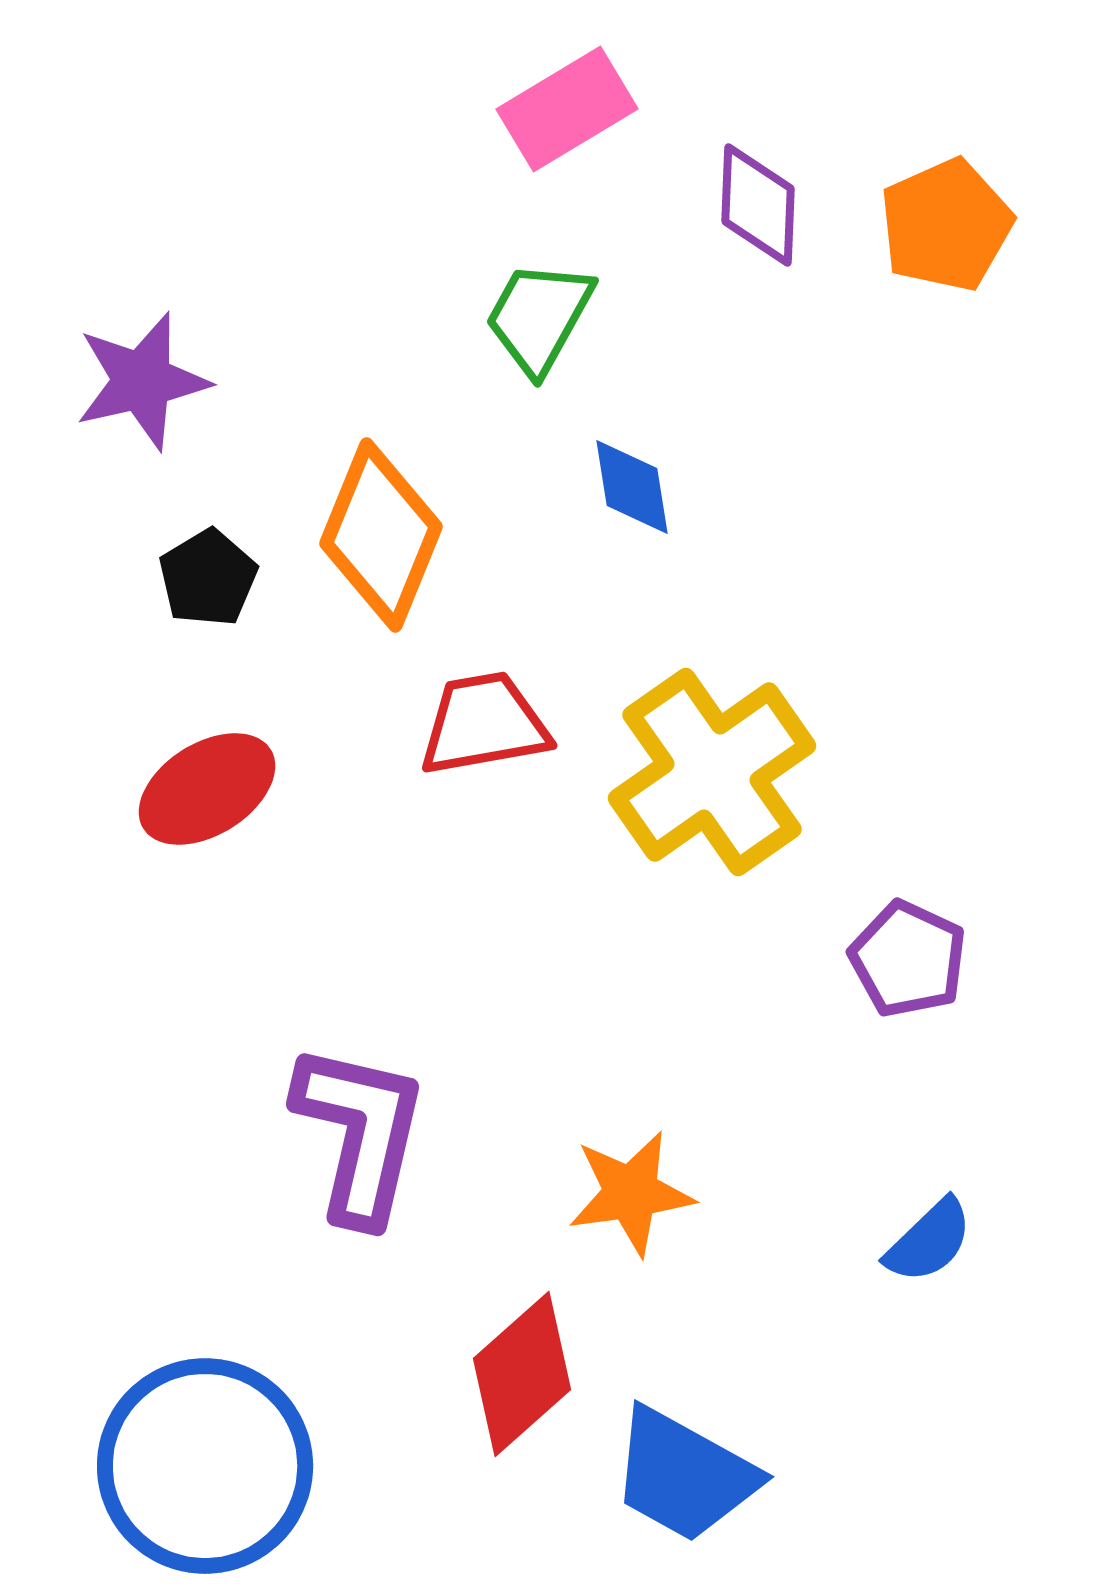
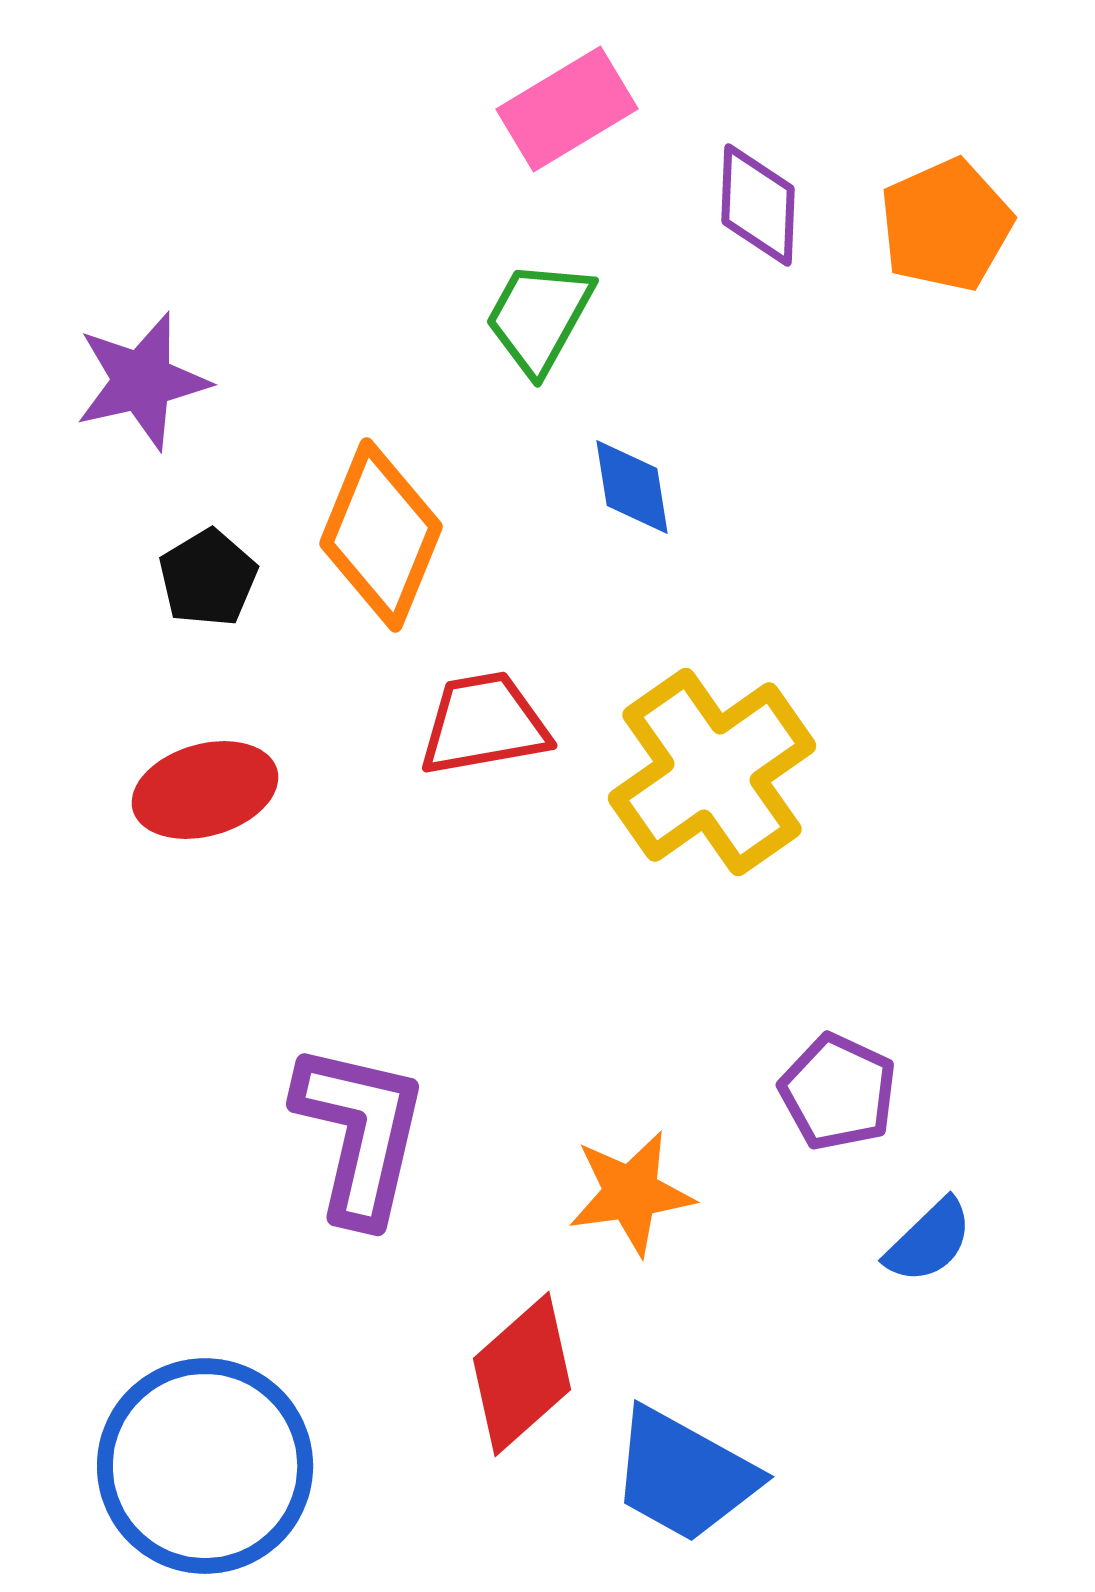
red ellipse: moved 2 px left, 1 px down; rotated 16 degrees clockwise
purple pentagon: moved 70 px left, 133 px down
